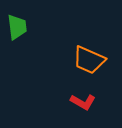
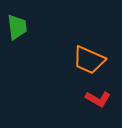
red L-shape: moved 15 px right, 3 px up
